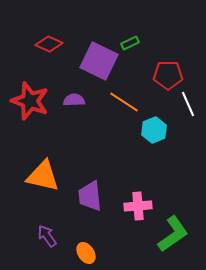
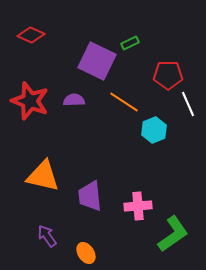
red diamond: moved 18 px left, 9 px up
purple square: moved 2 px left
